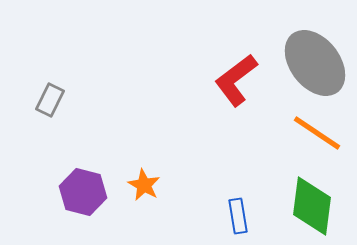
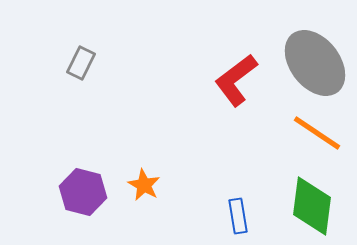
gray rectangle: moved 31 px right, 37 px up
